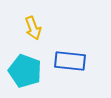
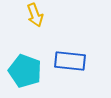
yellow arrow: moved 2 px right, 13 px up
